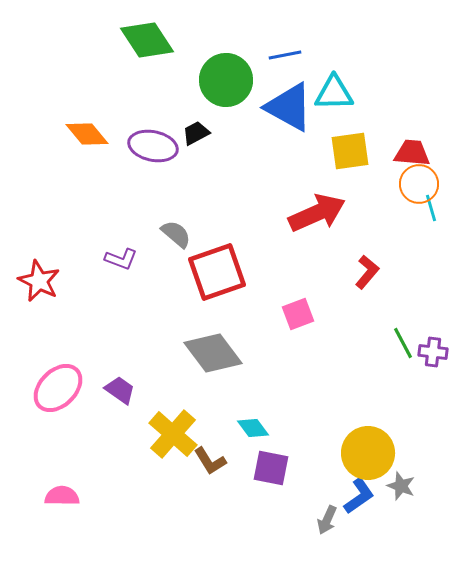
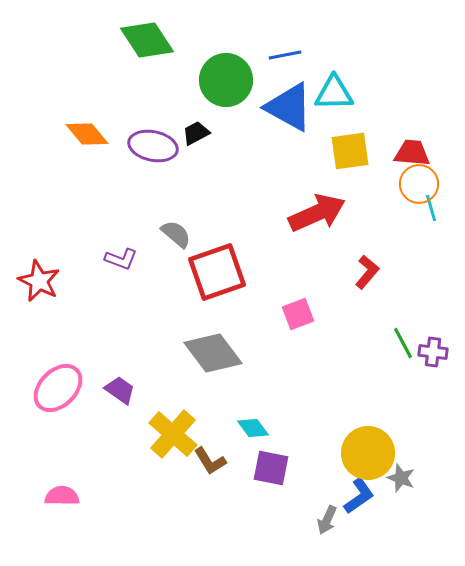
gray star: moved 8 px up
